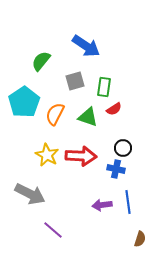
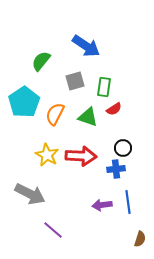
blue cross: rotated 18 degrees counterclockwise
